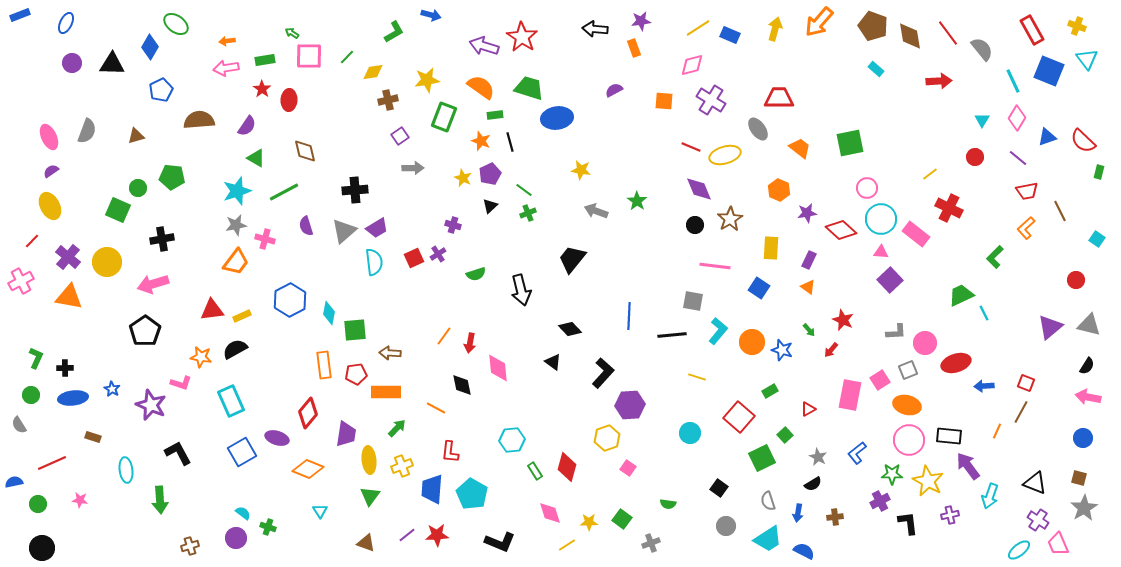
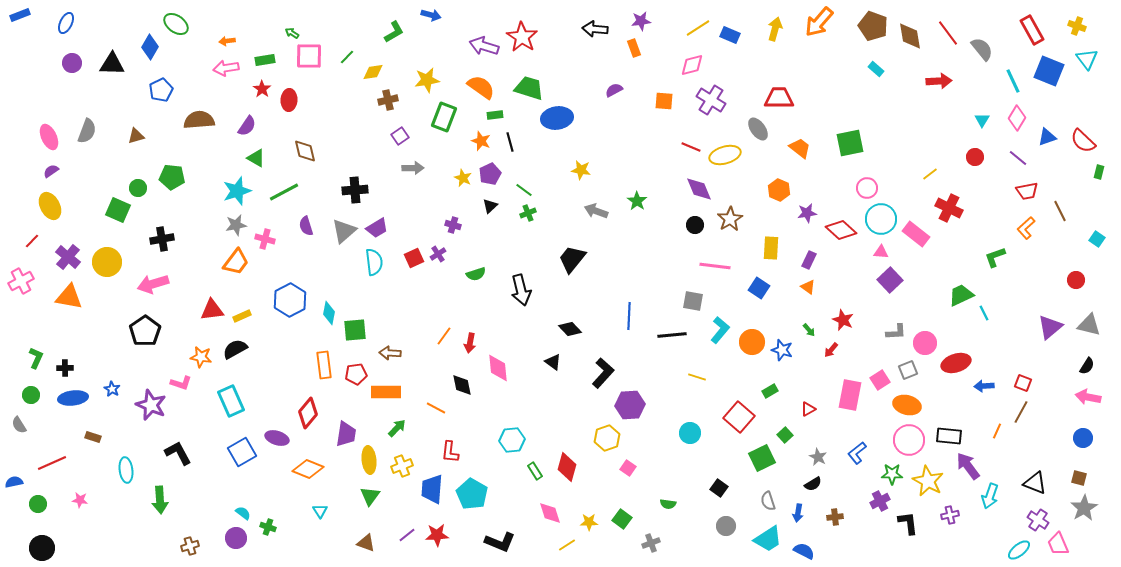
green L-shape at (995, 257): rotated 25 degrees clockwise
cyan L-shape at (718, 331): moved 2 px right, 1 px up
red square at (1026, 383): moved 3 px left
